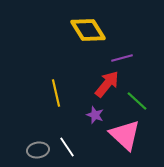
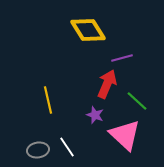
red arrow: rotated 16 degrees counterclockwise
yellow line: moved 8 px left, 7 px down
